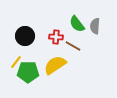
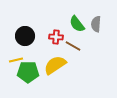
gray semicircle: moved 1 px right, 2 px up
yellow line: moved 2 px up; rotated 40 degrees clockwise
